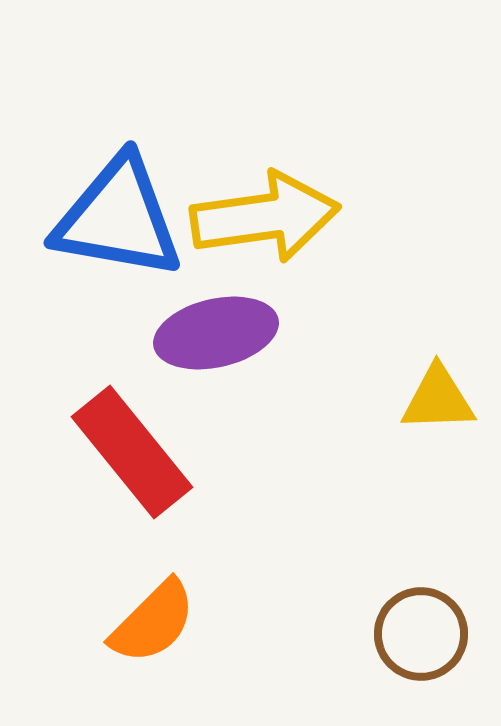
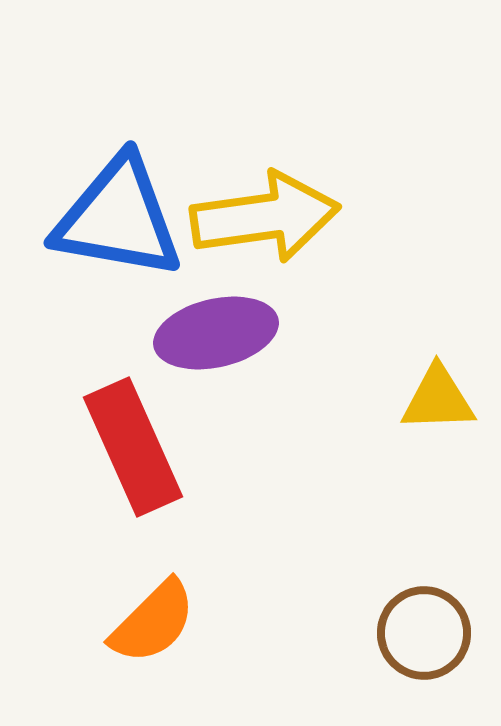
red rectangle: moved 1 px right, 5 px up; rotated 15 degrees clockwise
brown circle: moved 3 px right, 1 px up
